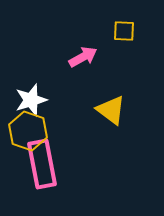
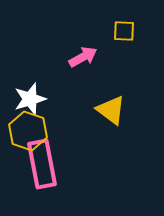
white star: moved 1 px left, 1 px up
